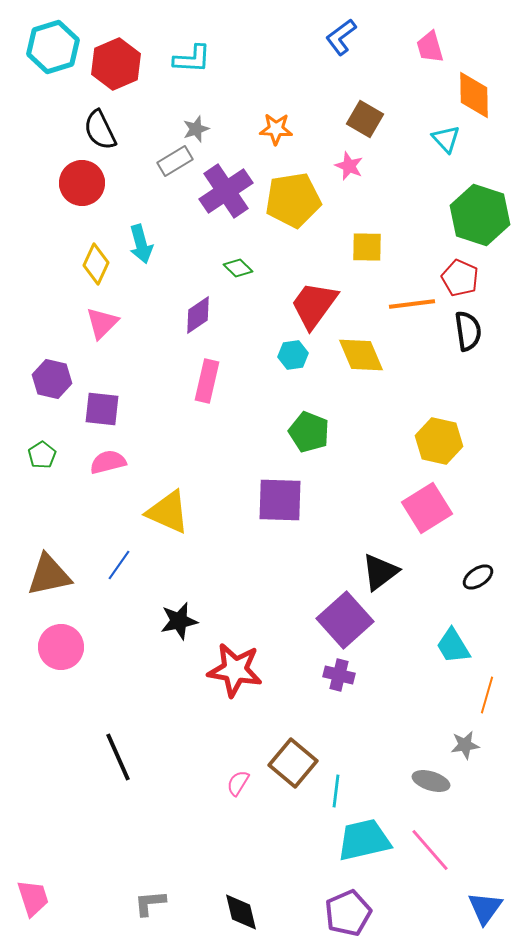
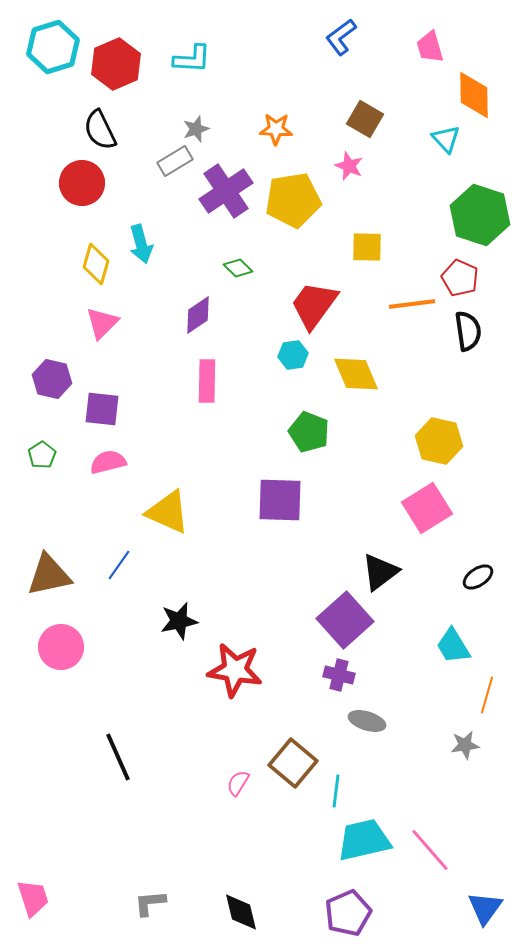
yellow diamond at (96, 264): rotated 9 degrees counterclockwise
yellow diamond at (361, 355): moved 5 px left, 19 px down
pink rectangle at (207, 381): rotated 12 degrees counterclockwise
gray ellipse at (431, 781): moved 64 px left, 60 px up
